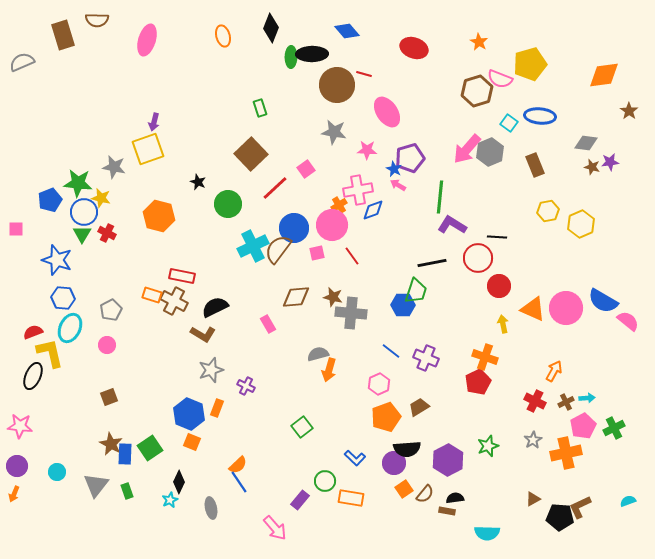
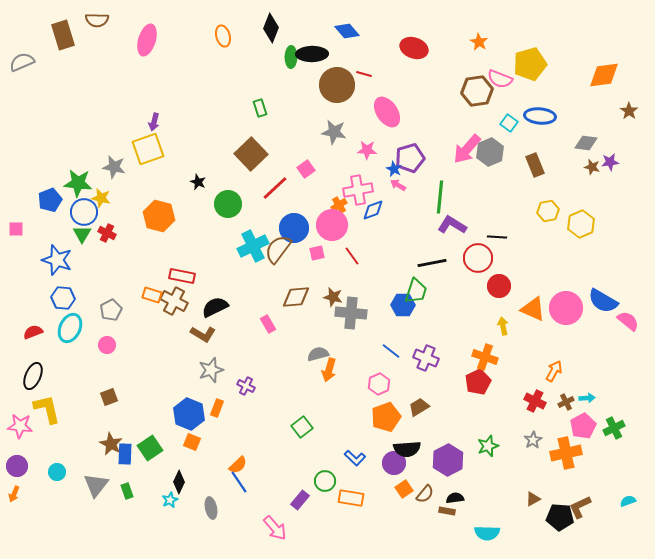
brown hexagon at (477, 91): rotated 8 degrees clockwise
yellow arrow at (503, 324): moved 2 px down
yellow L-shape at (50, 353): moved 3 px left, 56 px down
